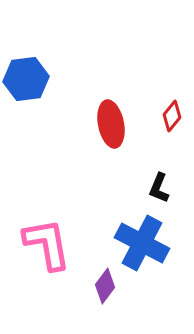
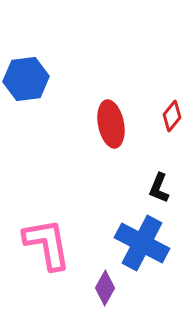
purple diamond: moved 2 px down; rotated 8 degrees counterclockwise
